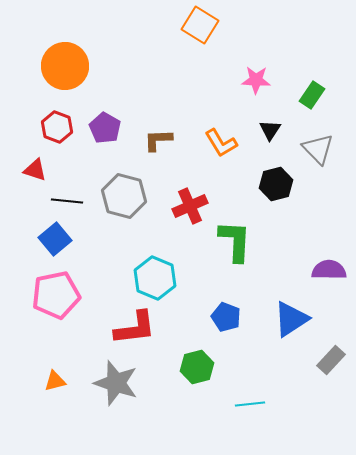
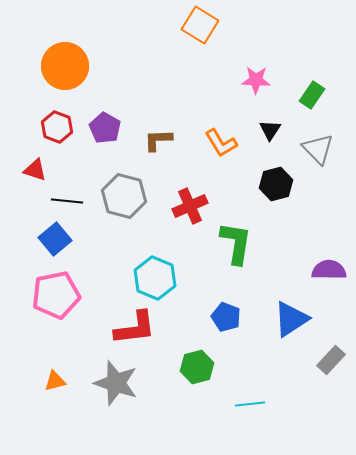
green L-shape: moved 1 px right, 2 px down; rotated 6 degrees clockwise
